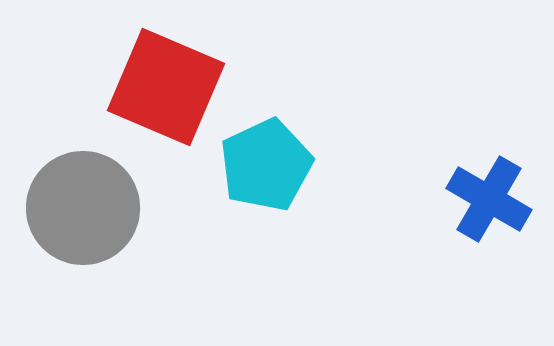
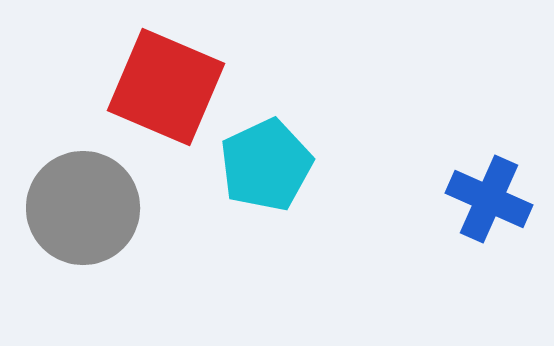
blue cross: rotated 6 degrees counterclockwise
